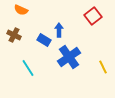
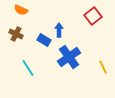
brown cross: moved 2 px right, 1 px up
